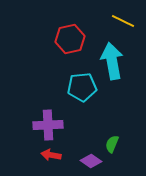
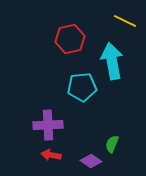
yellow line: moved 2 px right
